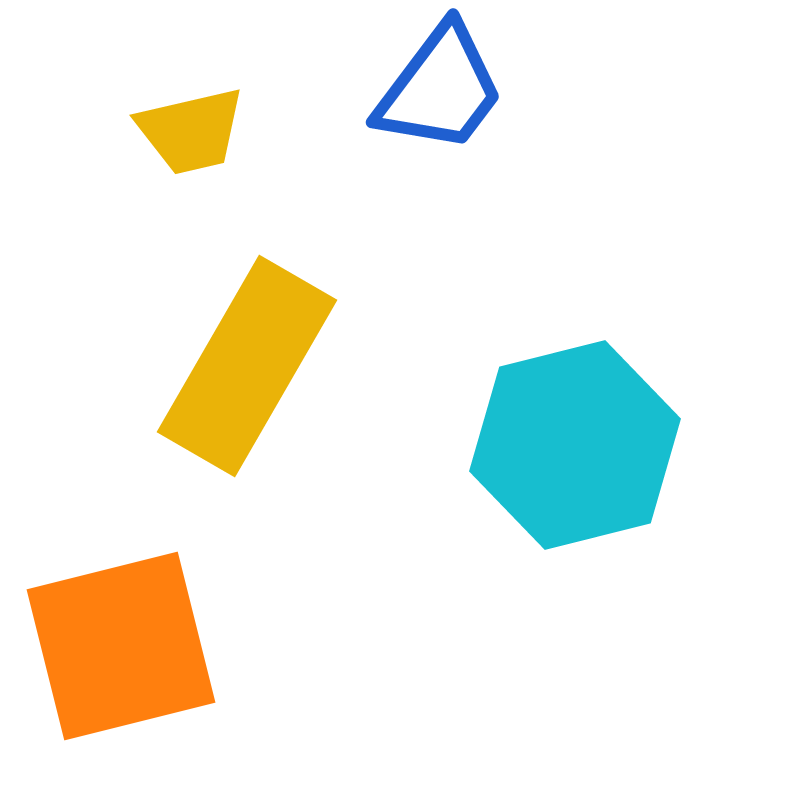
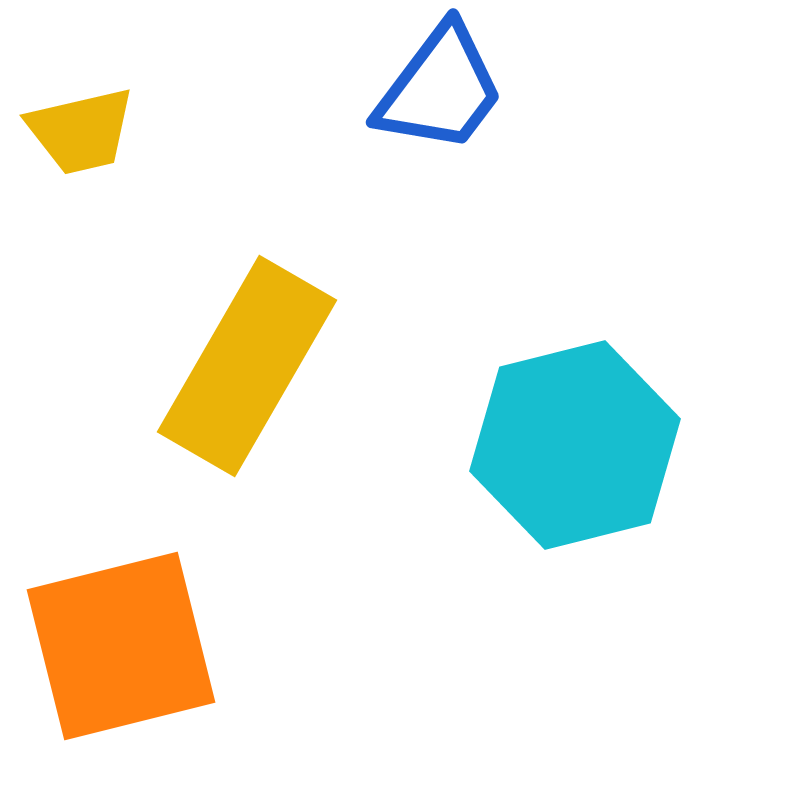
yellow trapezoid: moved 110 px left
